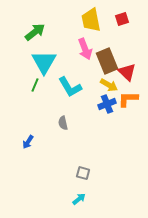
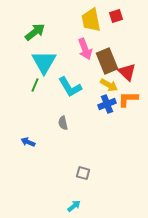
red square: moved 6 px left, 3 px up
blue arrow: rotated 80 degrees clockwise
cyan arrow: moved 5 px left, 7 px down
